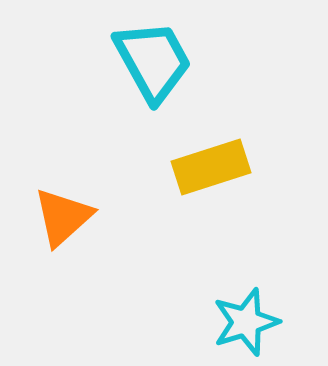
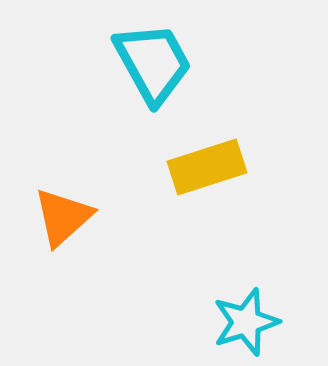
cyan trapezoid: moved 2 px down
yellow rectangle: moved 4 px left
